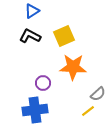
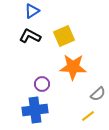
purple circle: moved 1 px left, 1 px down
yellow line: moved 5 px down
